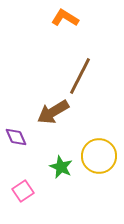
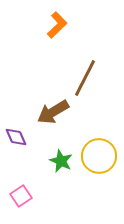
orange L-shape: moved 8 px left, 7 px down; rotated 104 degrees clockwise
brown line: moved 5 px right, 2 px down
green star: moved 6 px up
pink square: moved 2 px left, 5 px down
